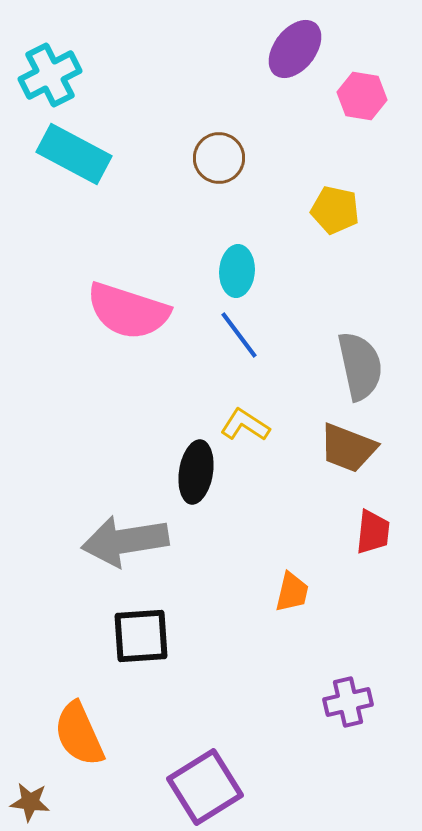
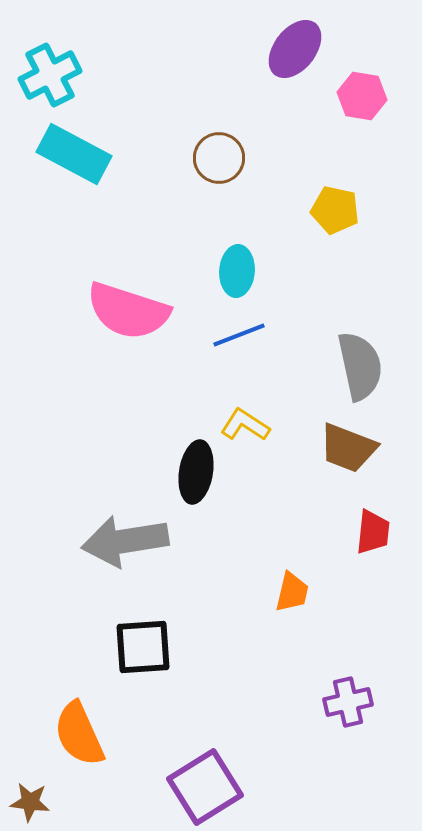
blue line: rotated 74 degrees counterclockwise
black square: moved 2 px right, 11 px down
